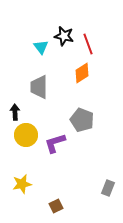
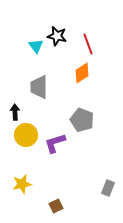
black star: moved 7 px left
cyan triangle: moved 5 px left, 1 px up
